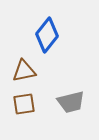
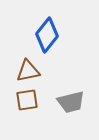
brown triangle: moved 4 px right
brown square: moved 3 px right, 4 px up
